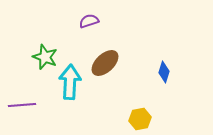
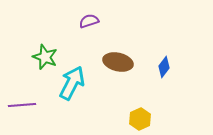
brown ellipse: moved 13 px right, 1 px up; rotated 56 degrees clockwise
blue diamond: moved 5 px up; rotated 20 degrees clockwise
cyan arrow: moved 2 px right, 1 px down; rotated 24 degrees clockwise
yellow hexagon: rotated 15 degrees counterclockwise
